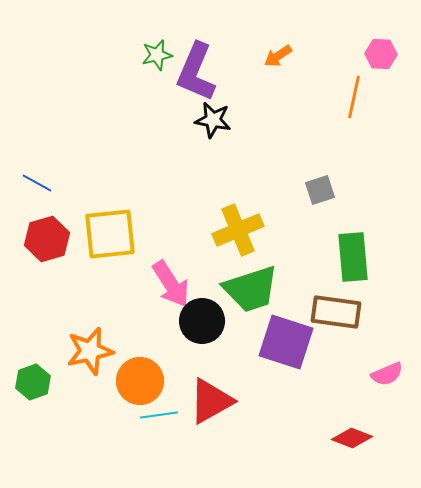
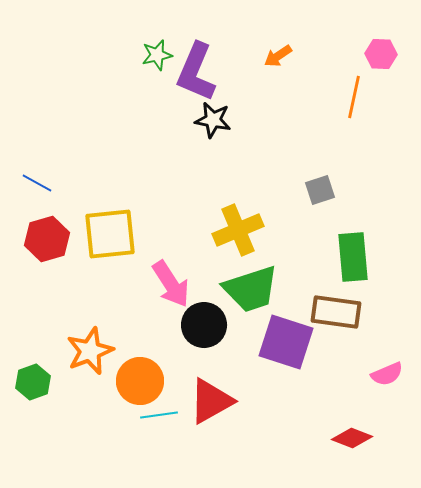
black circle: moved 2 px right, 4 px down
orange star: rotated 9 degrees counterclockwise
